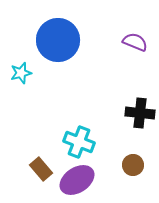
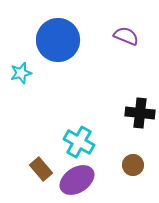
purple semicircle: moved 9 px left, 6 px up
cyan cross: rotated 8 degrees clockwise
